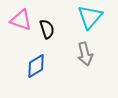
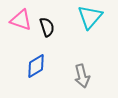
black semicircle: moved 2 px up
gray arrow: moved 3 px left, 22 px down
